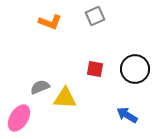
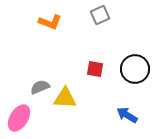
gray square: moved 5 px right, 1 px up
